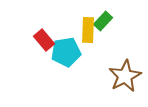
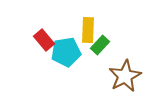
green rectangle: moved 3 px left, 24 px down
